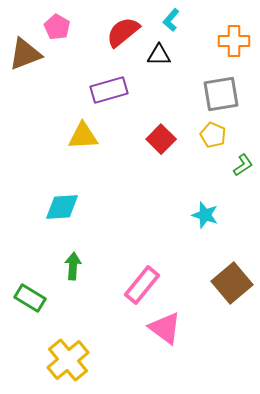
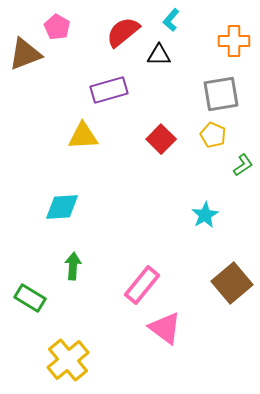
cyan star: rotated 24 degrees clockwise
